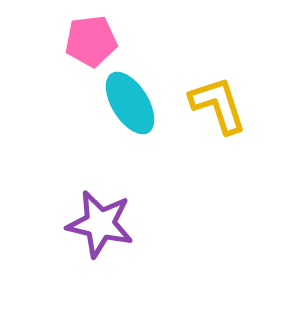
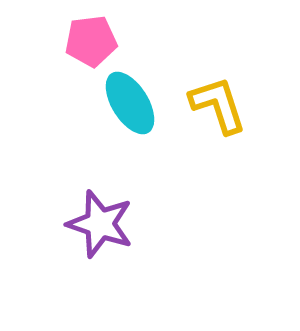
purple star: rotated 6 degrees clockwise
